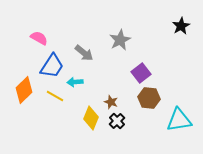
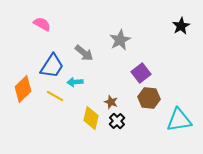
pink semicircle: moved 3 px right, 14 px up
orange diamond: moved 1 px left, 1 px up
yellow diamond: rotated 10 degrees counterclockwise
